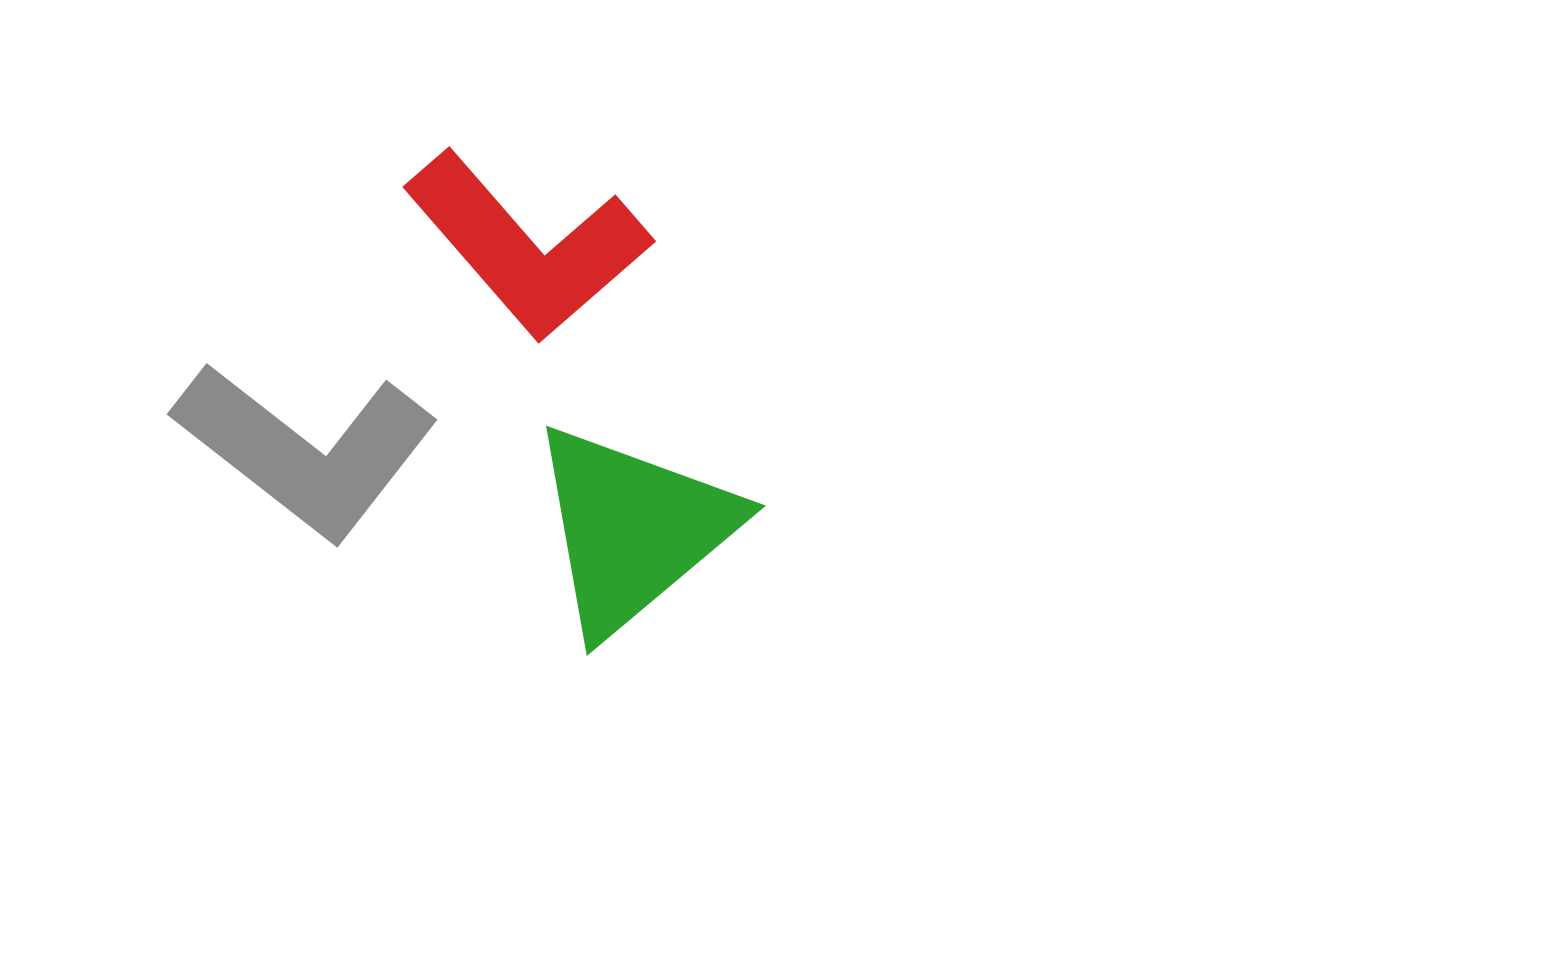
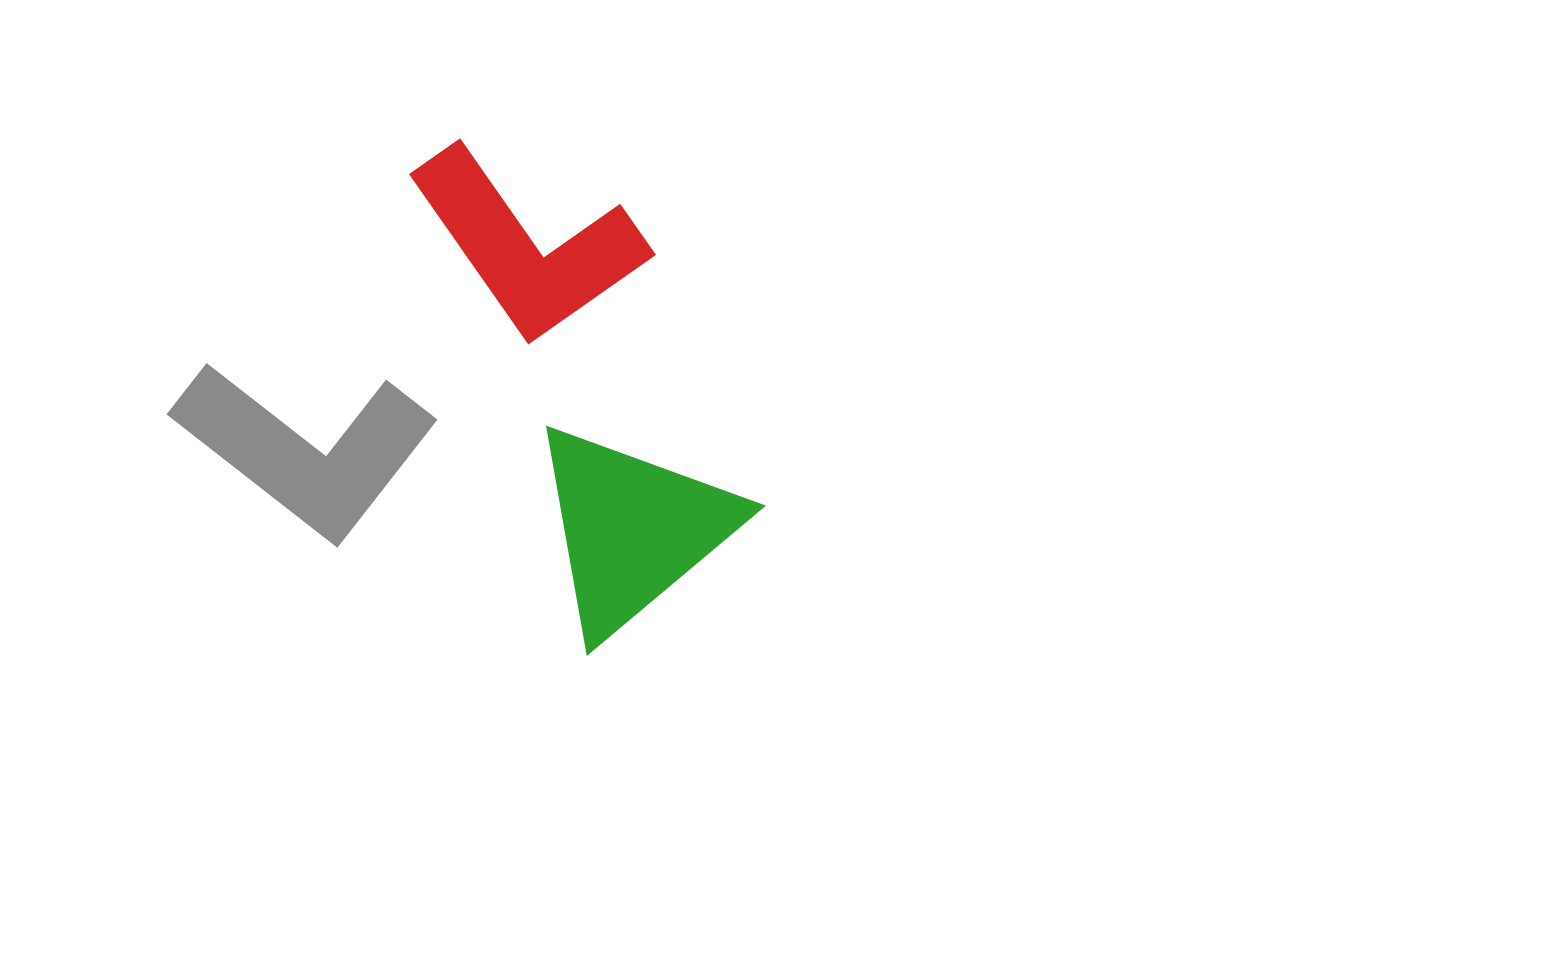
red L-shape: rotated 6 degrees clockwise
